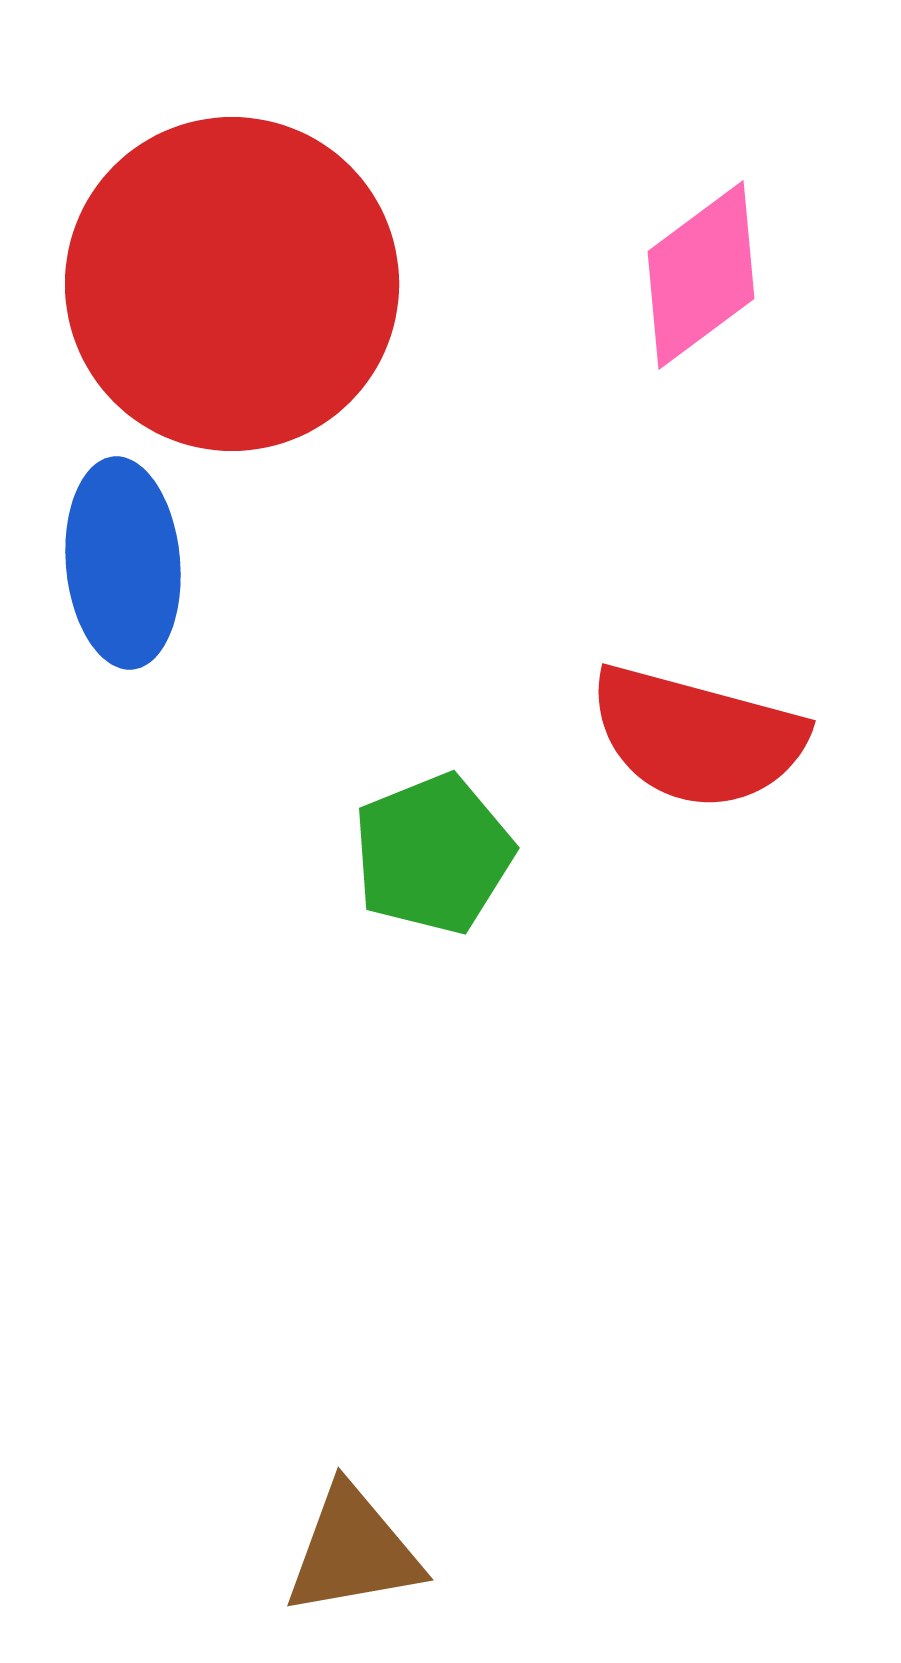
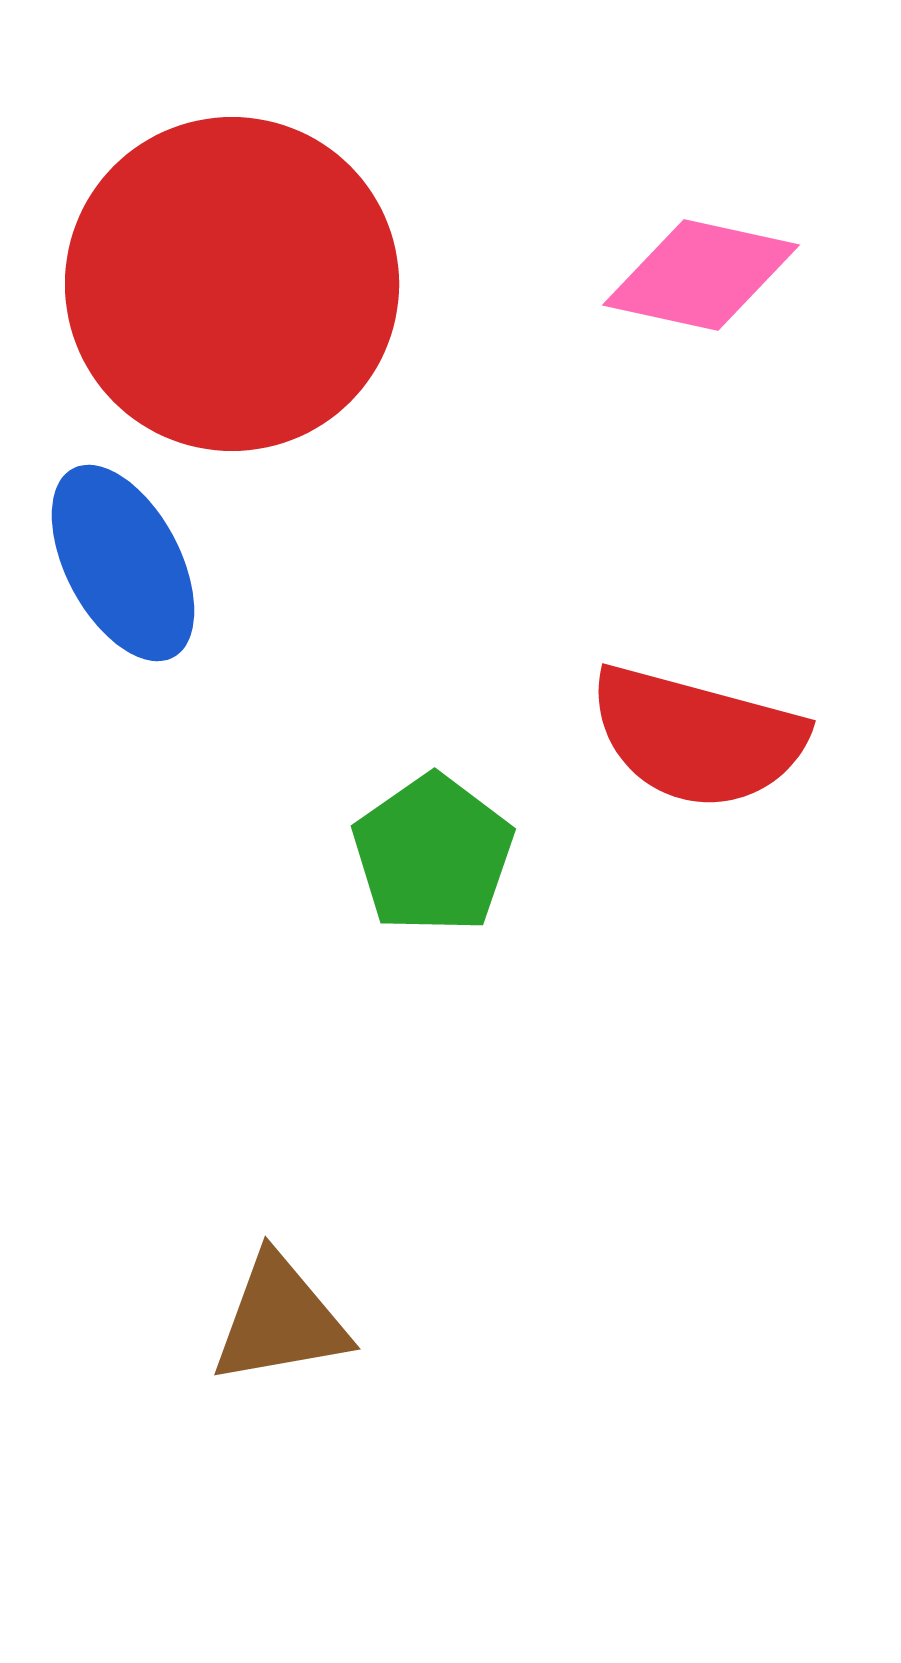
pink diamond: rotated 49 degrees clockwise
blue ellipse: rotated 23 degrees counterclockwise
green pentagon: rotated 13 degrees counterclockwise
brown triangle: moved 73 px left, 231 px up
